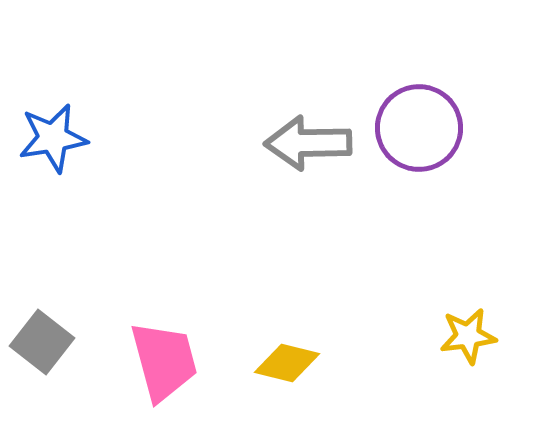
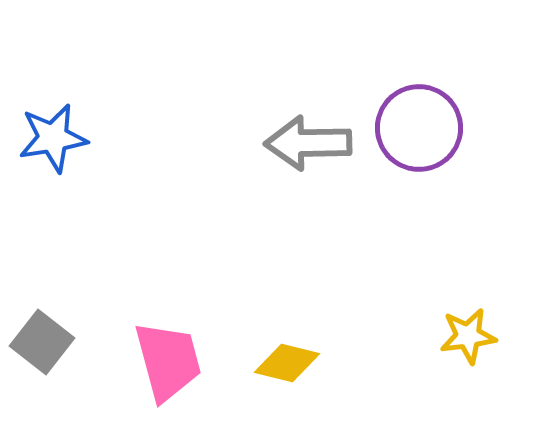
pink trapezoid: moved 4 px right
